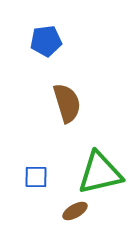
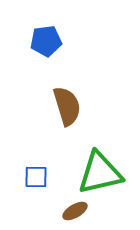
brown semicircle: moved 3 px down
